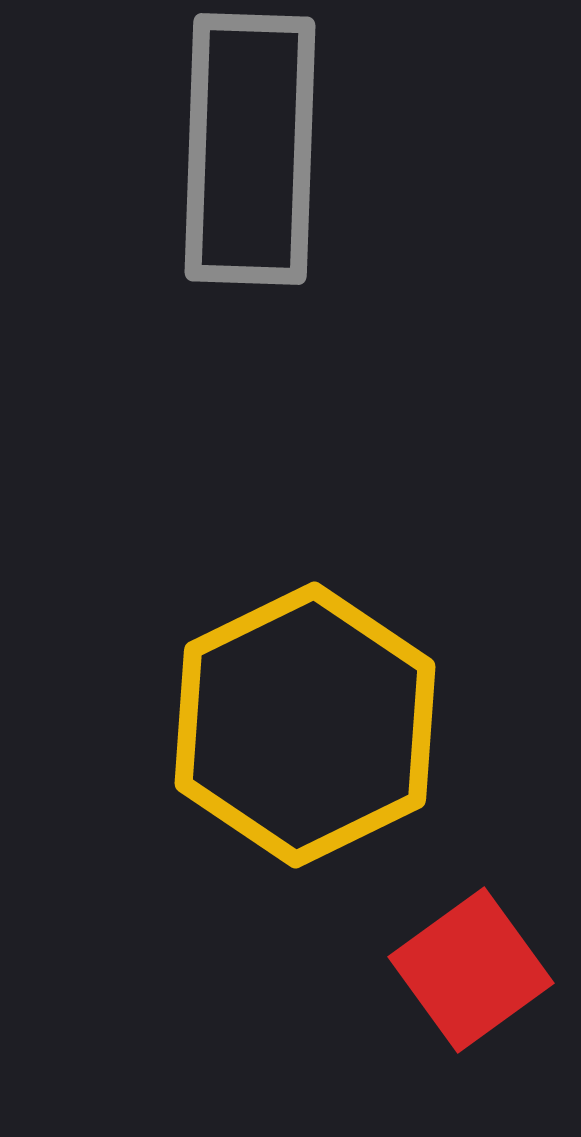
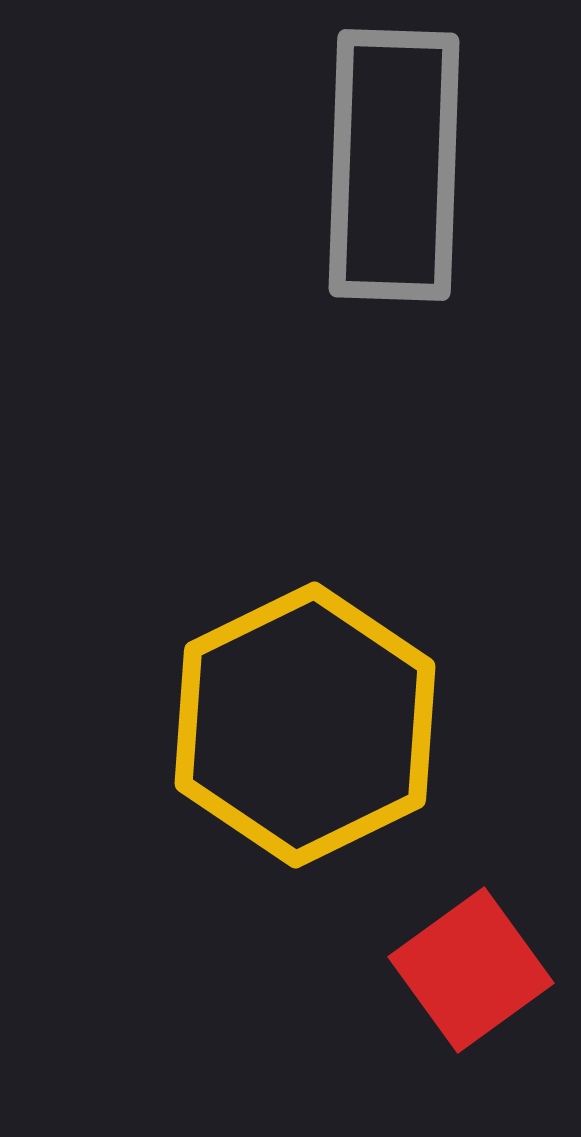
gray rectangle: moved 144 px right, 16 px down
